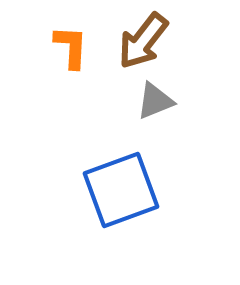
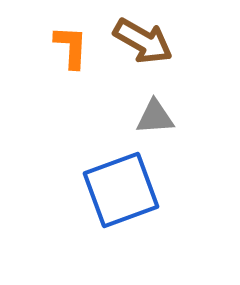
brown arrow: rotated 98 degrees counterclockwise
gray triangle: moved 16 px down; rotated 18 degrees clockwise
